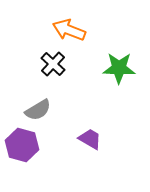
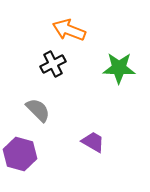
black cross: rotated 20 degrees clockwise
gray semicircle: rotated 104 degrees counterclockwise
purple trapezoid: moved 3 px right, 3 px down
purple hexagon: moved 2 px left, 9 px down
